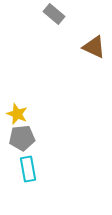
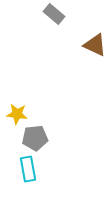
brown triangle: moved 1 px right, 2 px up
yellow star: rotated 15 degrees counterclockwise
gray pentagon: moved 13 px right
